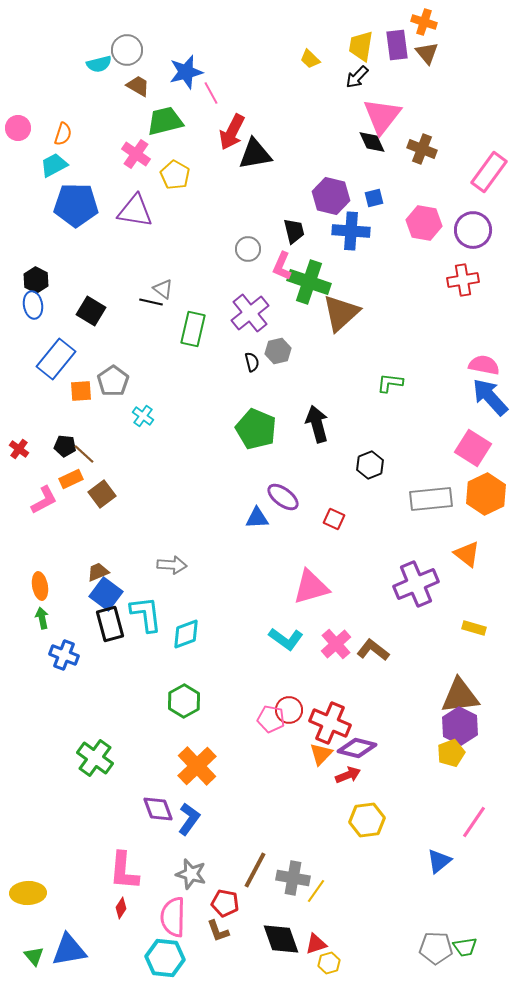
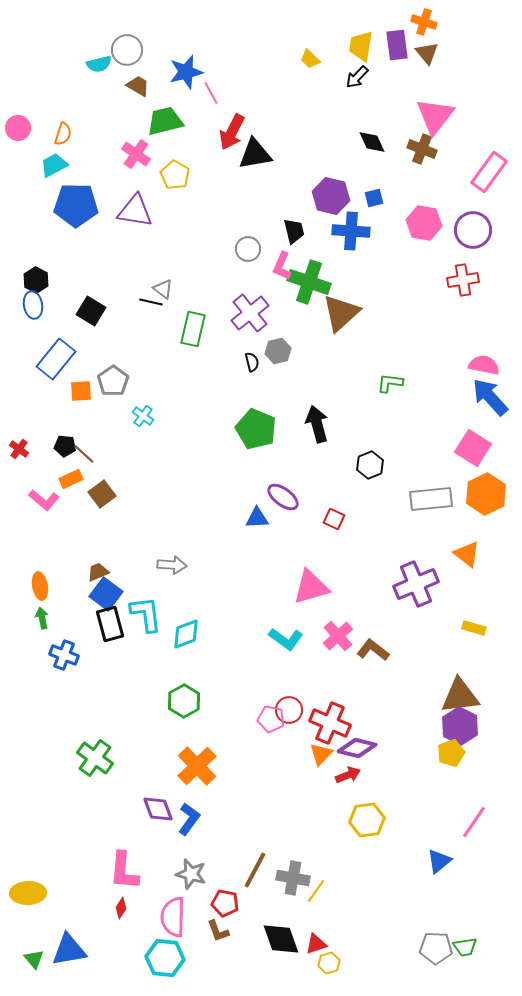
pink triangle at (382, 116): moved 53 px right
pink L-shape at (44, 500): rotated 68 degrees clockwise
pink cross at (336, 644): moved 2 px right, 8 px up
green triangle at (34, 956): moved 3 px down
